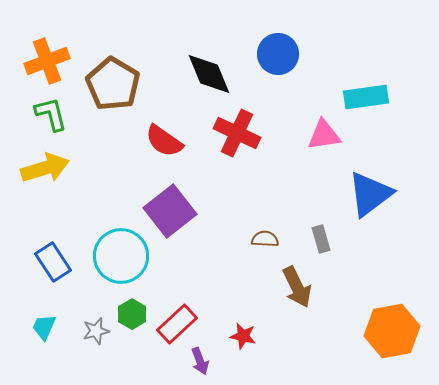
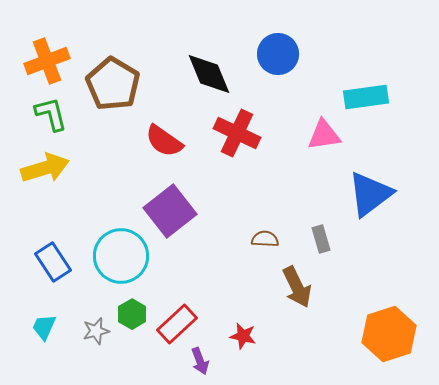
orange hexagon: moved 3 px left, 3 px down; rotated 8 degrees counterclockwise
